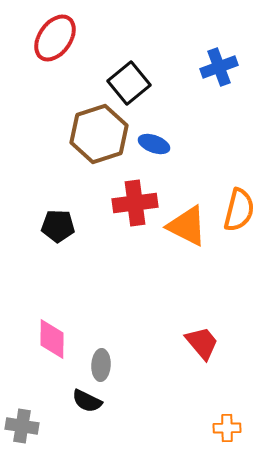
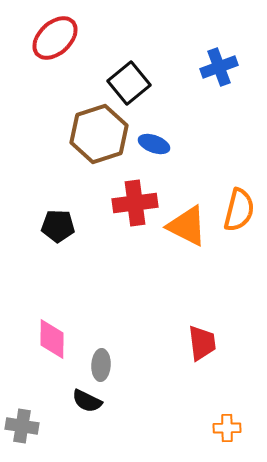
red ellipse: rotated 12 degrees clockwise
red trapezoid: rotated 33 degrees clockwise
